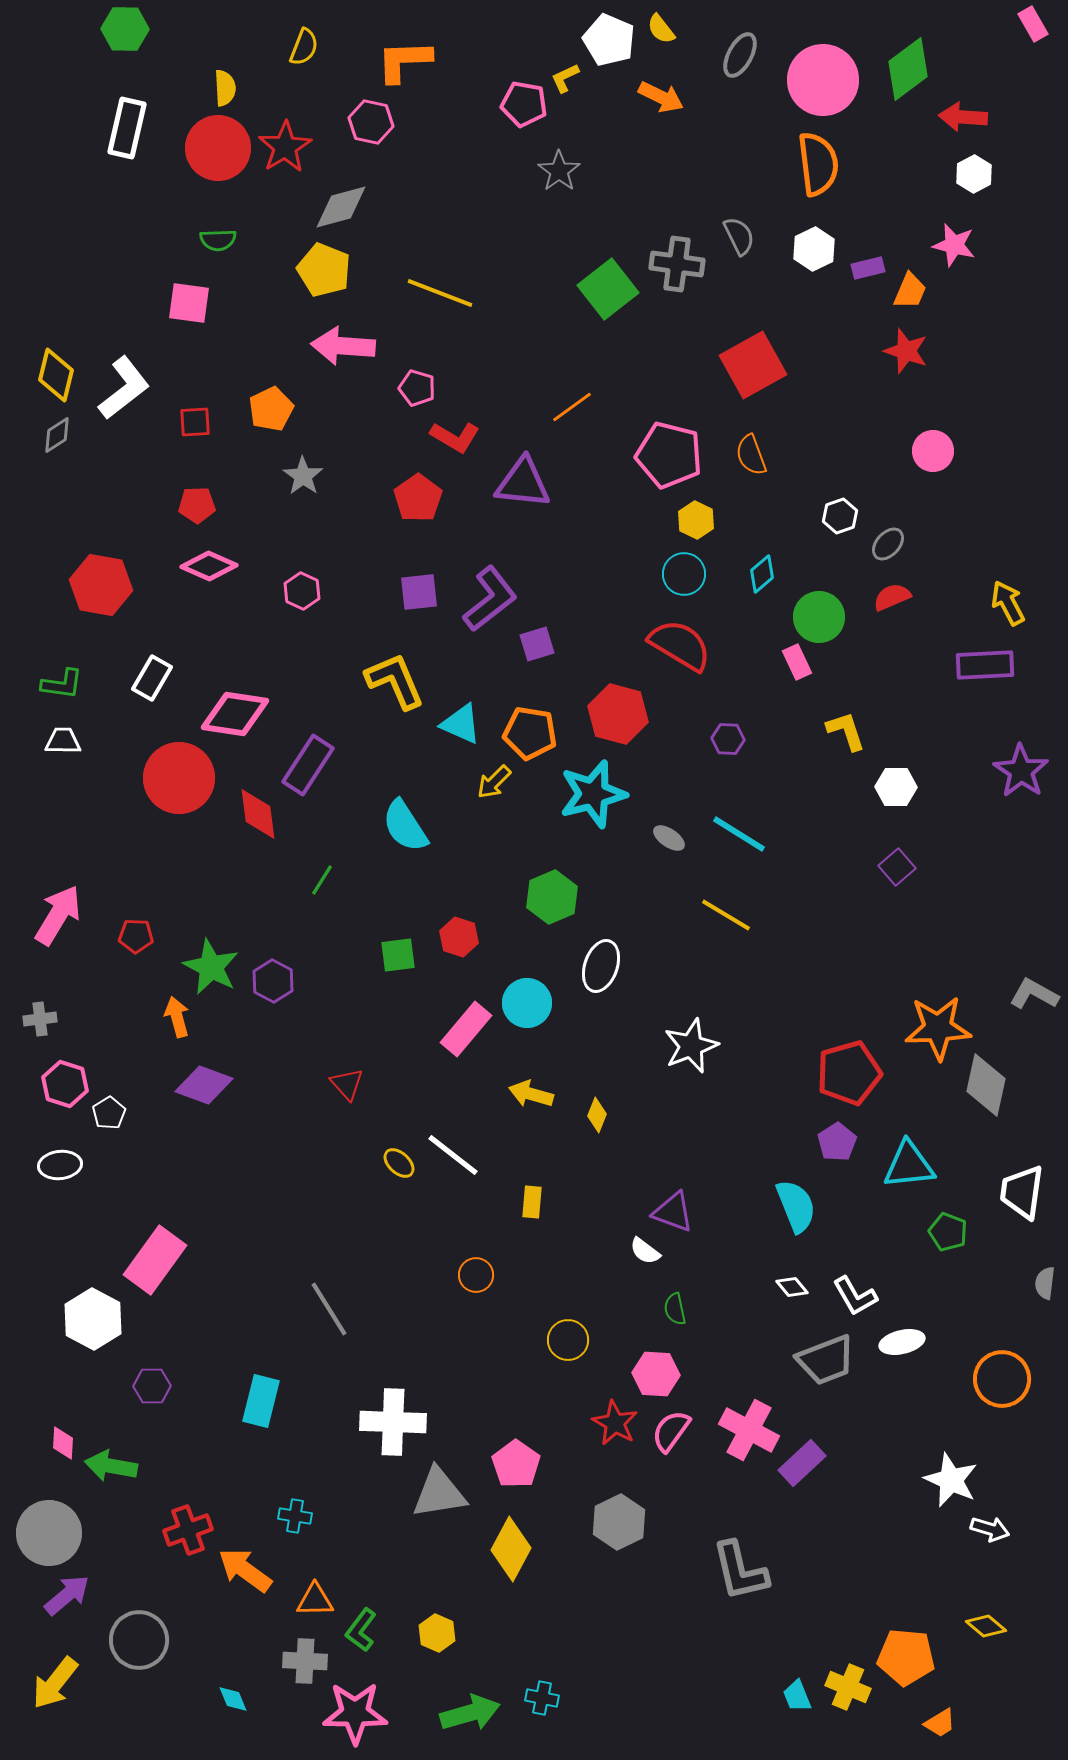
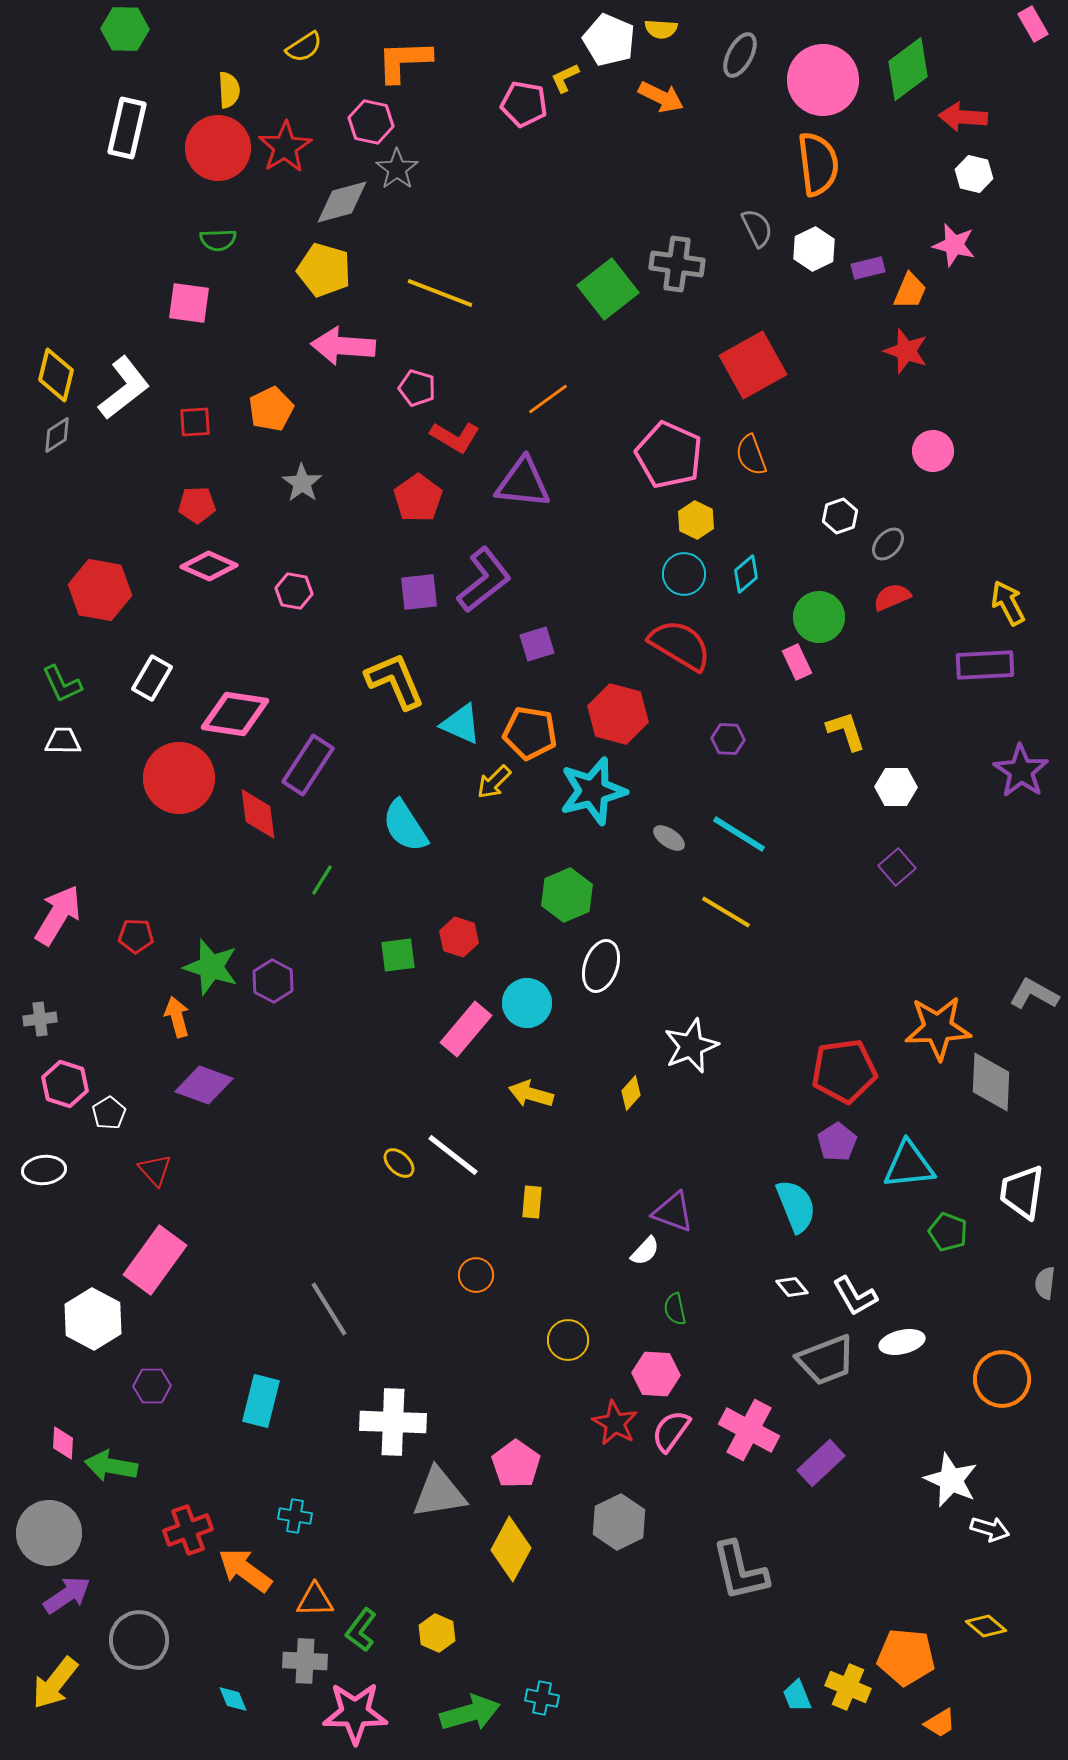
yellow semicircle at (661, 29): rotated 48 degrees counterclockwise
yellow semicircle at (304, 47): rotated 36 degrees clockwise
yellow semicircle at (225, 88): moved 4 px right, 2 px down
gray star at (559, 171): moved 162 px left, 2 px up
white hexagon at (974, 174): rotated 18 degrees counterclockwise
gray diamond at (341, 207): moved 1 px right, 5 px up
gray semicircle at (739, 236): moved 18 px right, 8 px up
yellow pentagon at (324, 270): rotated 6 degrees counterclockwise
orange line at (572, 407): moved 24 px left, 8 px up
pink pentagon at (669, 455): rotated 10 degrees clockwise
gray star at (303, 476): moved 1 px left, 7 px down
cyan diamond at (762, 574): moved 16 px left
red hexagon at (101, 585): moved 1 px left, 5 px down
pink hexagon at (302, 591): moved 8 px left; rotated 15 degrees counterclockwise
purple L-shape at (490, 599): moved 6 px left, 19 px up
green L-shape at (62, 684): rotated 57 degrees clockwise
cyan star at (593, 794): moved 3 px up
green hexagon at (552, 897): moved 15 px right, 2 px up
yellow line at (726, 915): moved 3 px up
green star at (211, 967): rotated 10 degrees counterclockwise
red pentagon at (849, 1073): moved 5 px left, 2 px up; rotated 8 degrees clockwise
red triangle at (347, 1084): moved 192 px left, 86 px down
gray diamond at (986, 1085): moved 5 px right, 3 px up; rotated 10 degrees counterclockwise
yellow diamond at (597, 1115): moved 34 px right, 22 px up; rotated 20 degrees clockwise
white ellipse at (60, 1165): moved 16 px left, 5 px down
white semicircle at (645, 1251): rotated 84 degrees counterclockwise
purple rectangle at (802, 1463): moved 19 px right
purple arrow at (67, 1595): rotated 6 degrees clockwise
